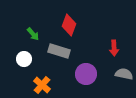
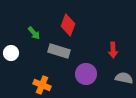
red diamond: moved 1 px left
green arrow: moved 1 px right, 1 px up
red arrow: moved 1 px left, 2 px down
white circle: moved 13 px left, 6 px up
gray semicircle: moved 4 px down
orange cross: rotated 18 degrees counterclockwise
